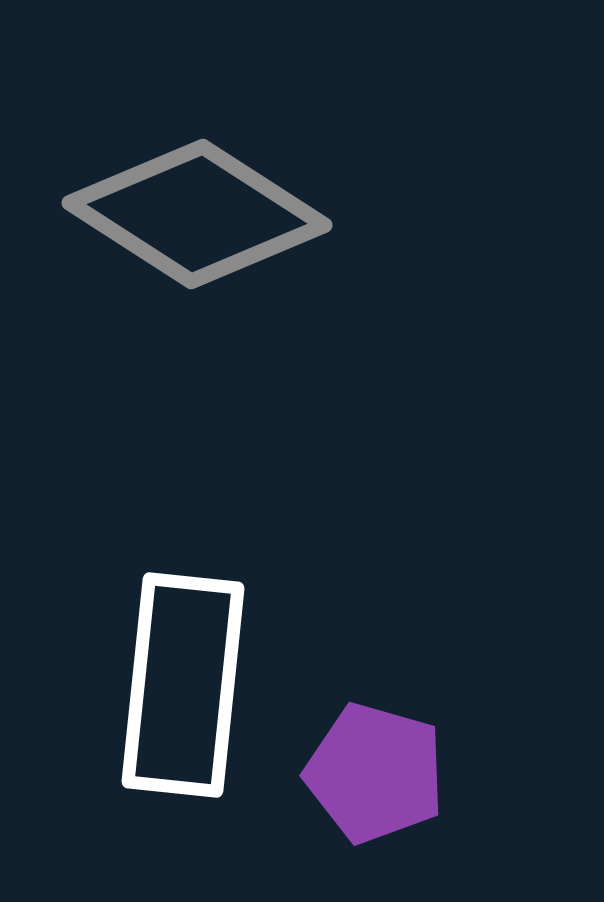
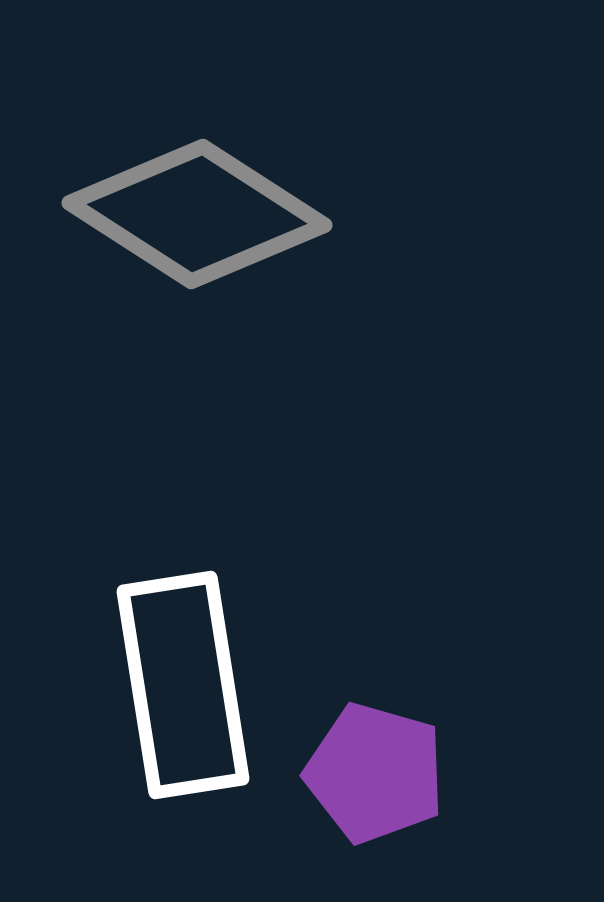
white rectangle: rotated 15 degrees counterclockwise
